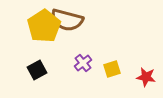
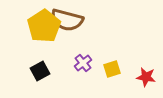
black square: moved 3 px right, 1 px down
